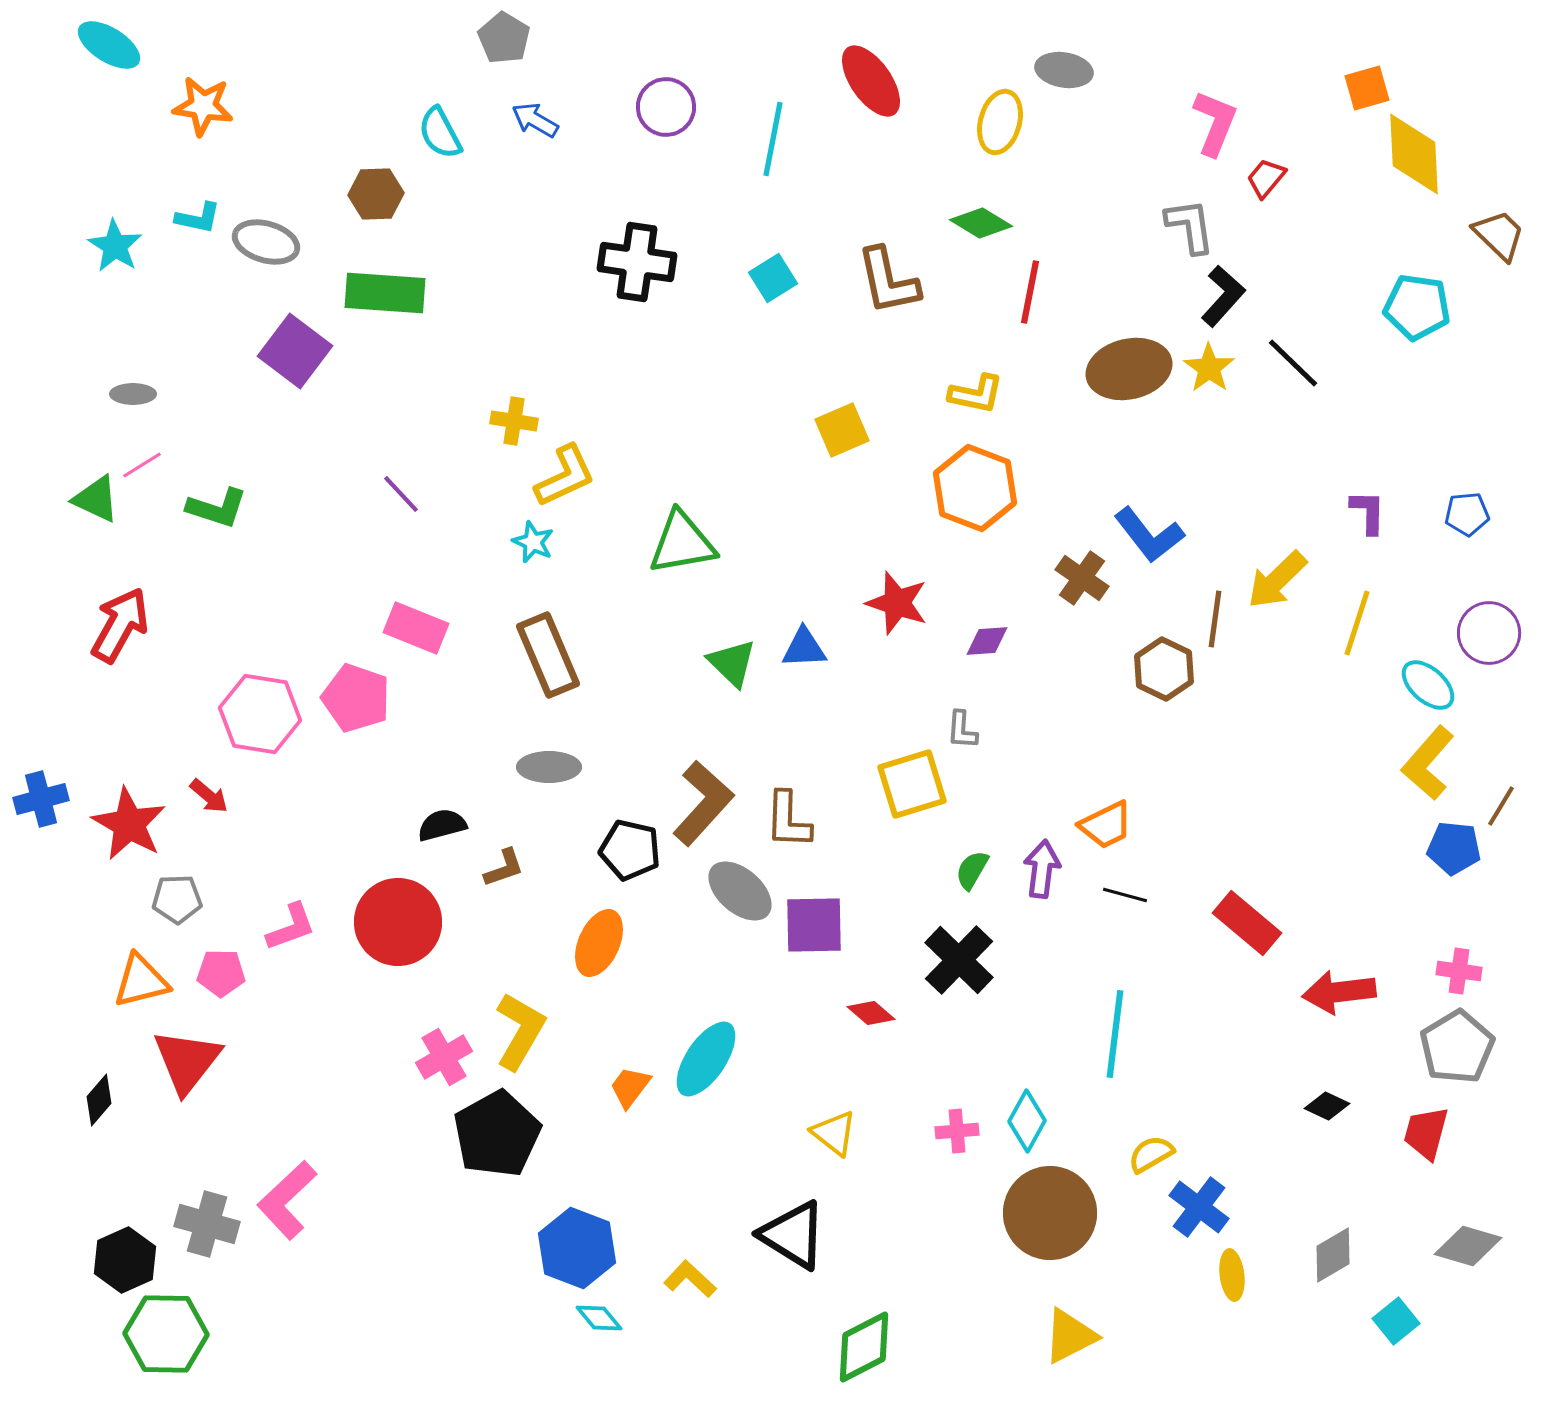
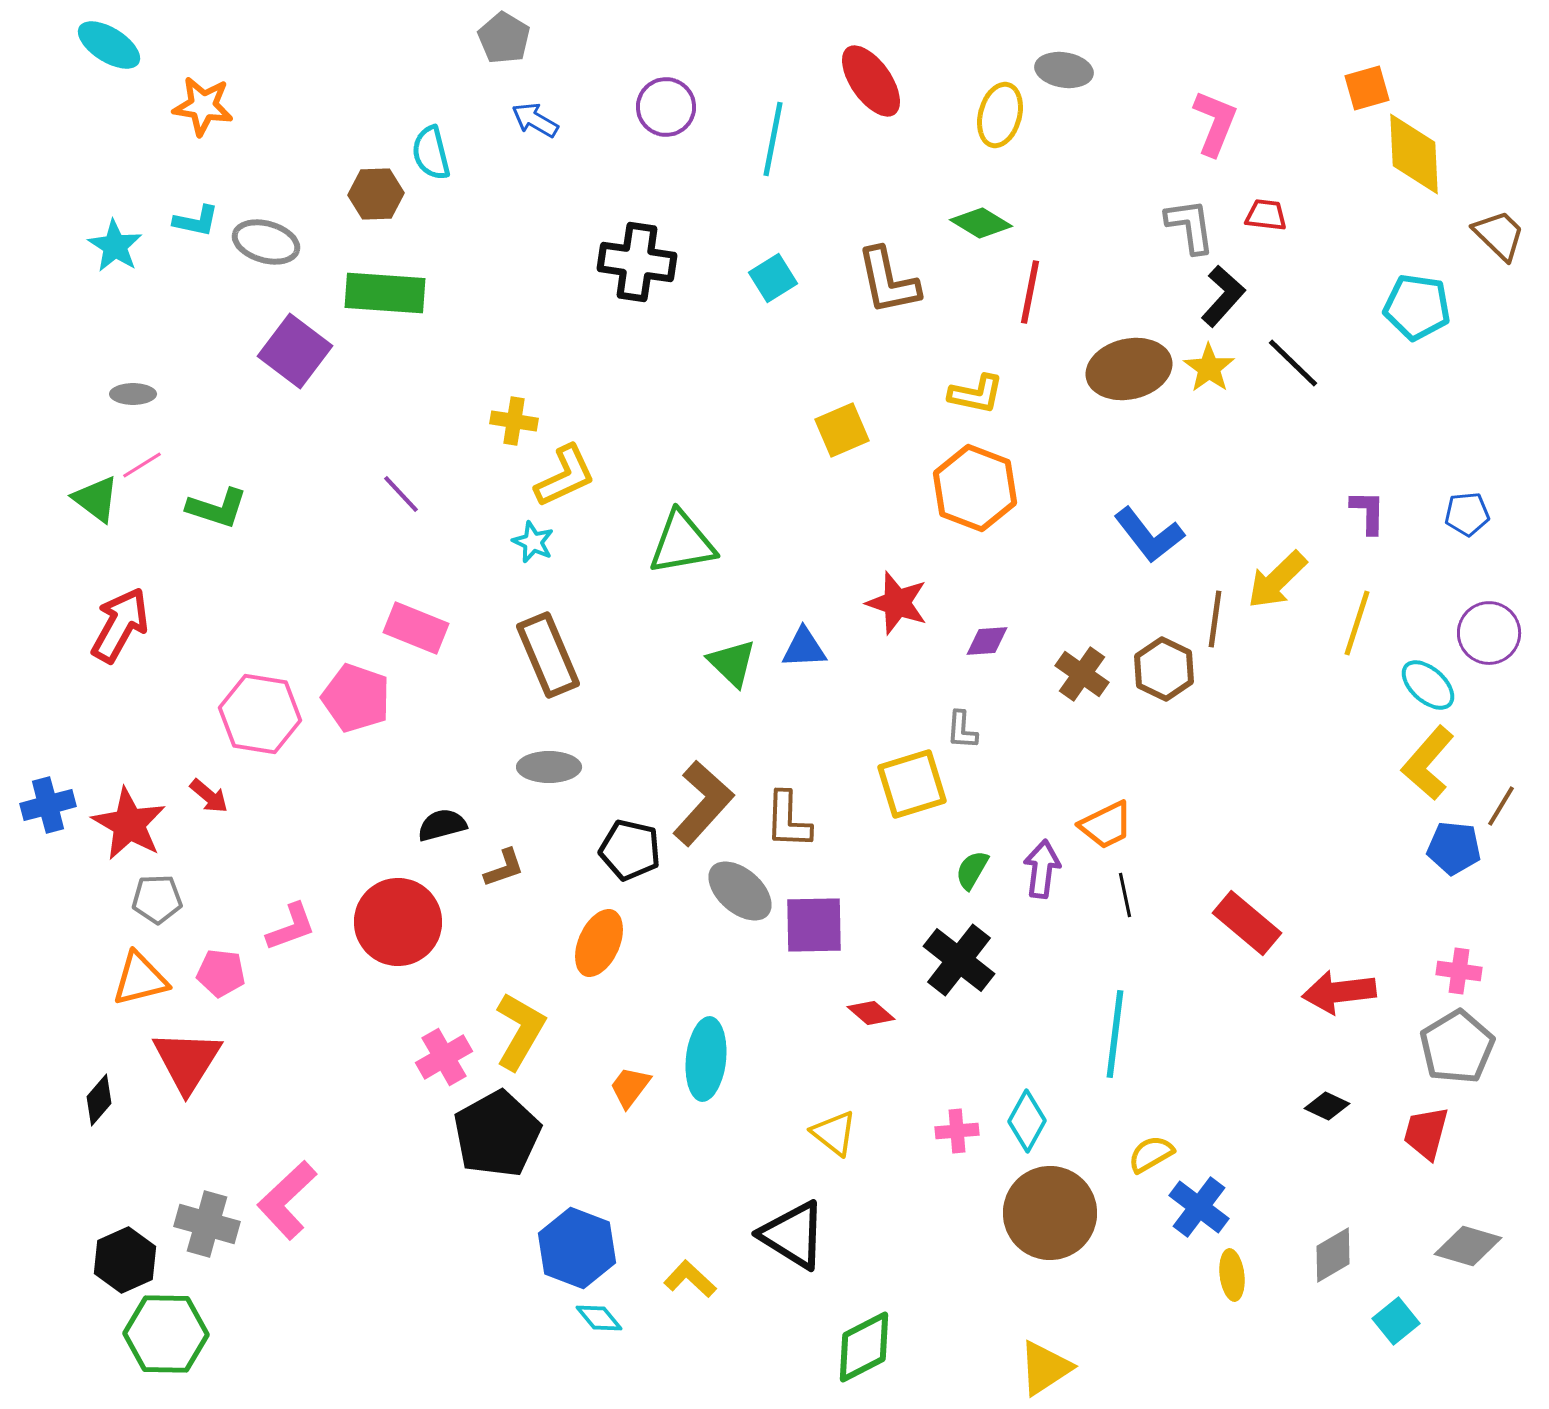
yellow ellipse at (1000, 122): moved 7 px up
cyan semicircle at (440, 133): moved 9 px left, 20 px down; rotated 14 degrees clockwise
red trapezoid at (1266, 178): moved 37 px down; rotated 57 degrees clockwise
cyan L-shape at (198, 218): moved 2 px left, 3 px down
green triangle at (96, 499): rotated 12 degrees clockwise
brown cross at (1082, 578): moved 96 px down
blue cross at (41, 799): moved 7 px right, 6 px down
black line at (1125, 895): rotated 63 degrees clockwise
gray pentagon at (177, 899): moved 20 px left
black cross at (959, 960): rotated 6 degrees counterclockwise
pink pentagon at (221, 973): rotated 6 degrees clockwise
orange triangle at (141, 981): moved 1 px left, 2 px up
cyan ellipse at (706, 1059): rotated 28 degrees counterclockwise
red triangle at (187, 1061): rotated 6 degrees counterclockwise
yellow triangle at (1070, 1336): moved 25 px left, 32 px down; rotated 6 degrees counterclockwise
